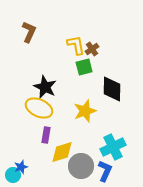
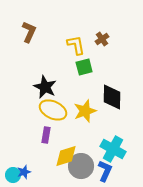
brown cross: moved 10 px right, 10 px up
black diamond: moved 8 px down
yellow ellipse: moved 14 px right, 2 px down
cyan cross: moved 2 px down; rotated 35 degrees counterclockwise
yellow diamond: moved 4 px right, 4 px down
blue star: moved 3 px right, 5 px down
